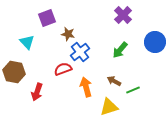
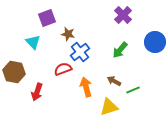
cyan triangle: moved 6 px right
